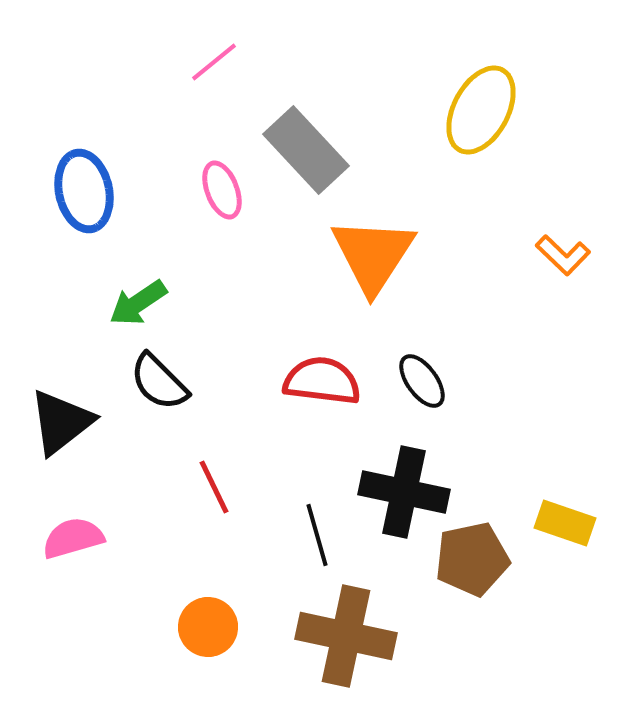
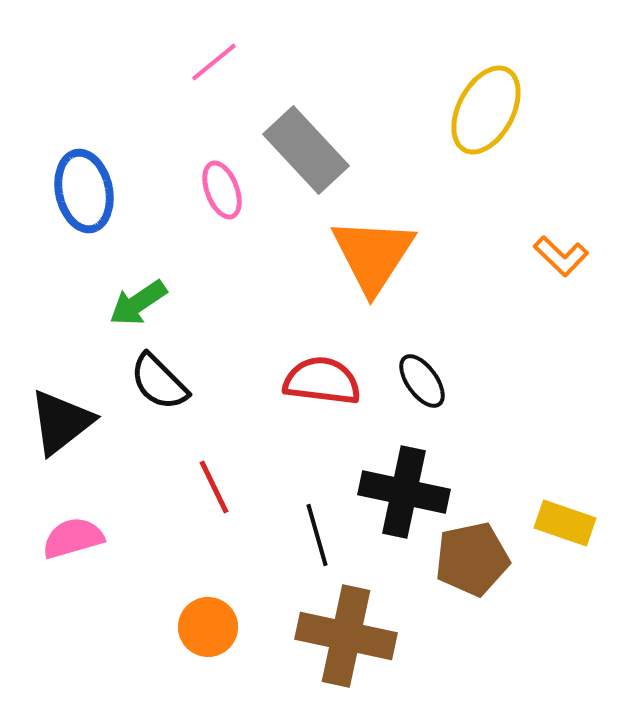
yellow ellipse: moved 5 px right
orange L-shape: moved 2 px left, 1 px down
